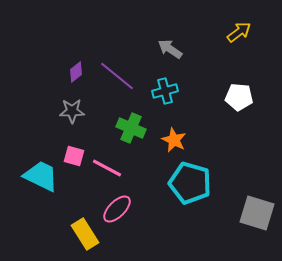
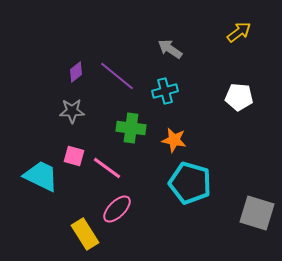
green cross: rotated 16 degrees counterclockwise
orange star: rotated 15 degrees counterclockwise
pink line: rotated 8 degrees clockwise
